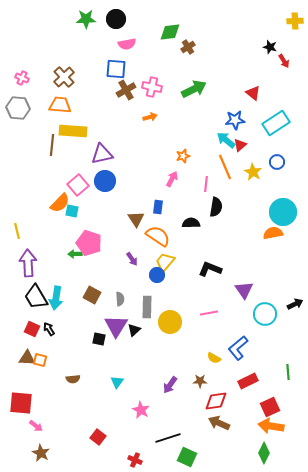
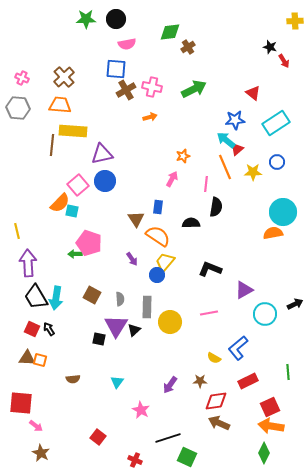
red triangle at (240, 145): moved 3 px left, 4 px down
yellow star at (253, 172): rotated 30 degrees counterclockwise
purple triangle at (244, 290): rotated 36 degrees clockwise
